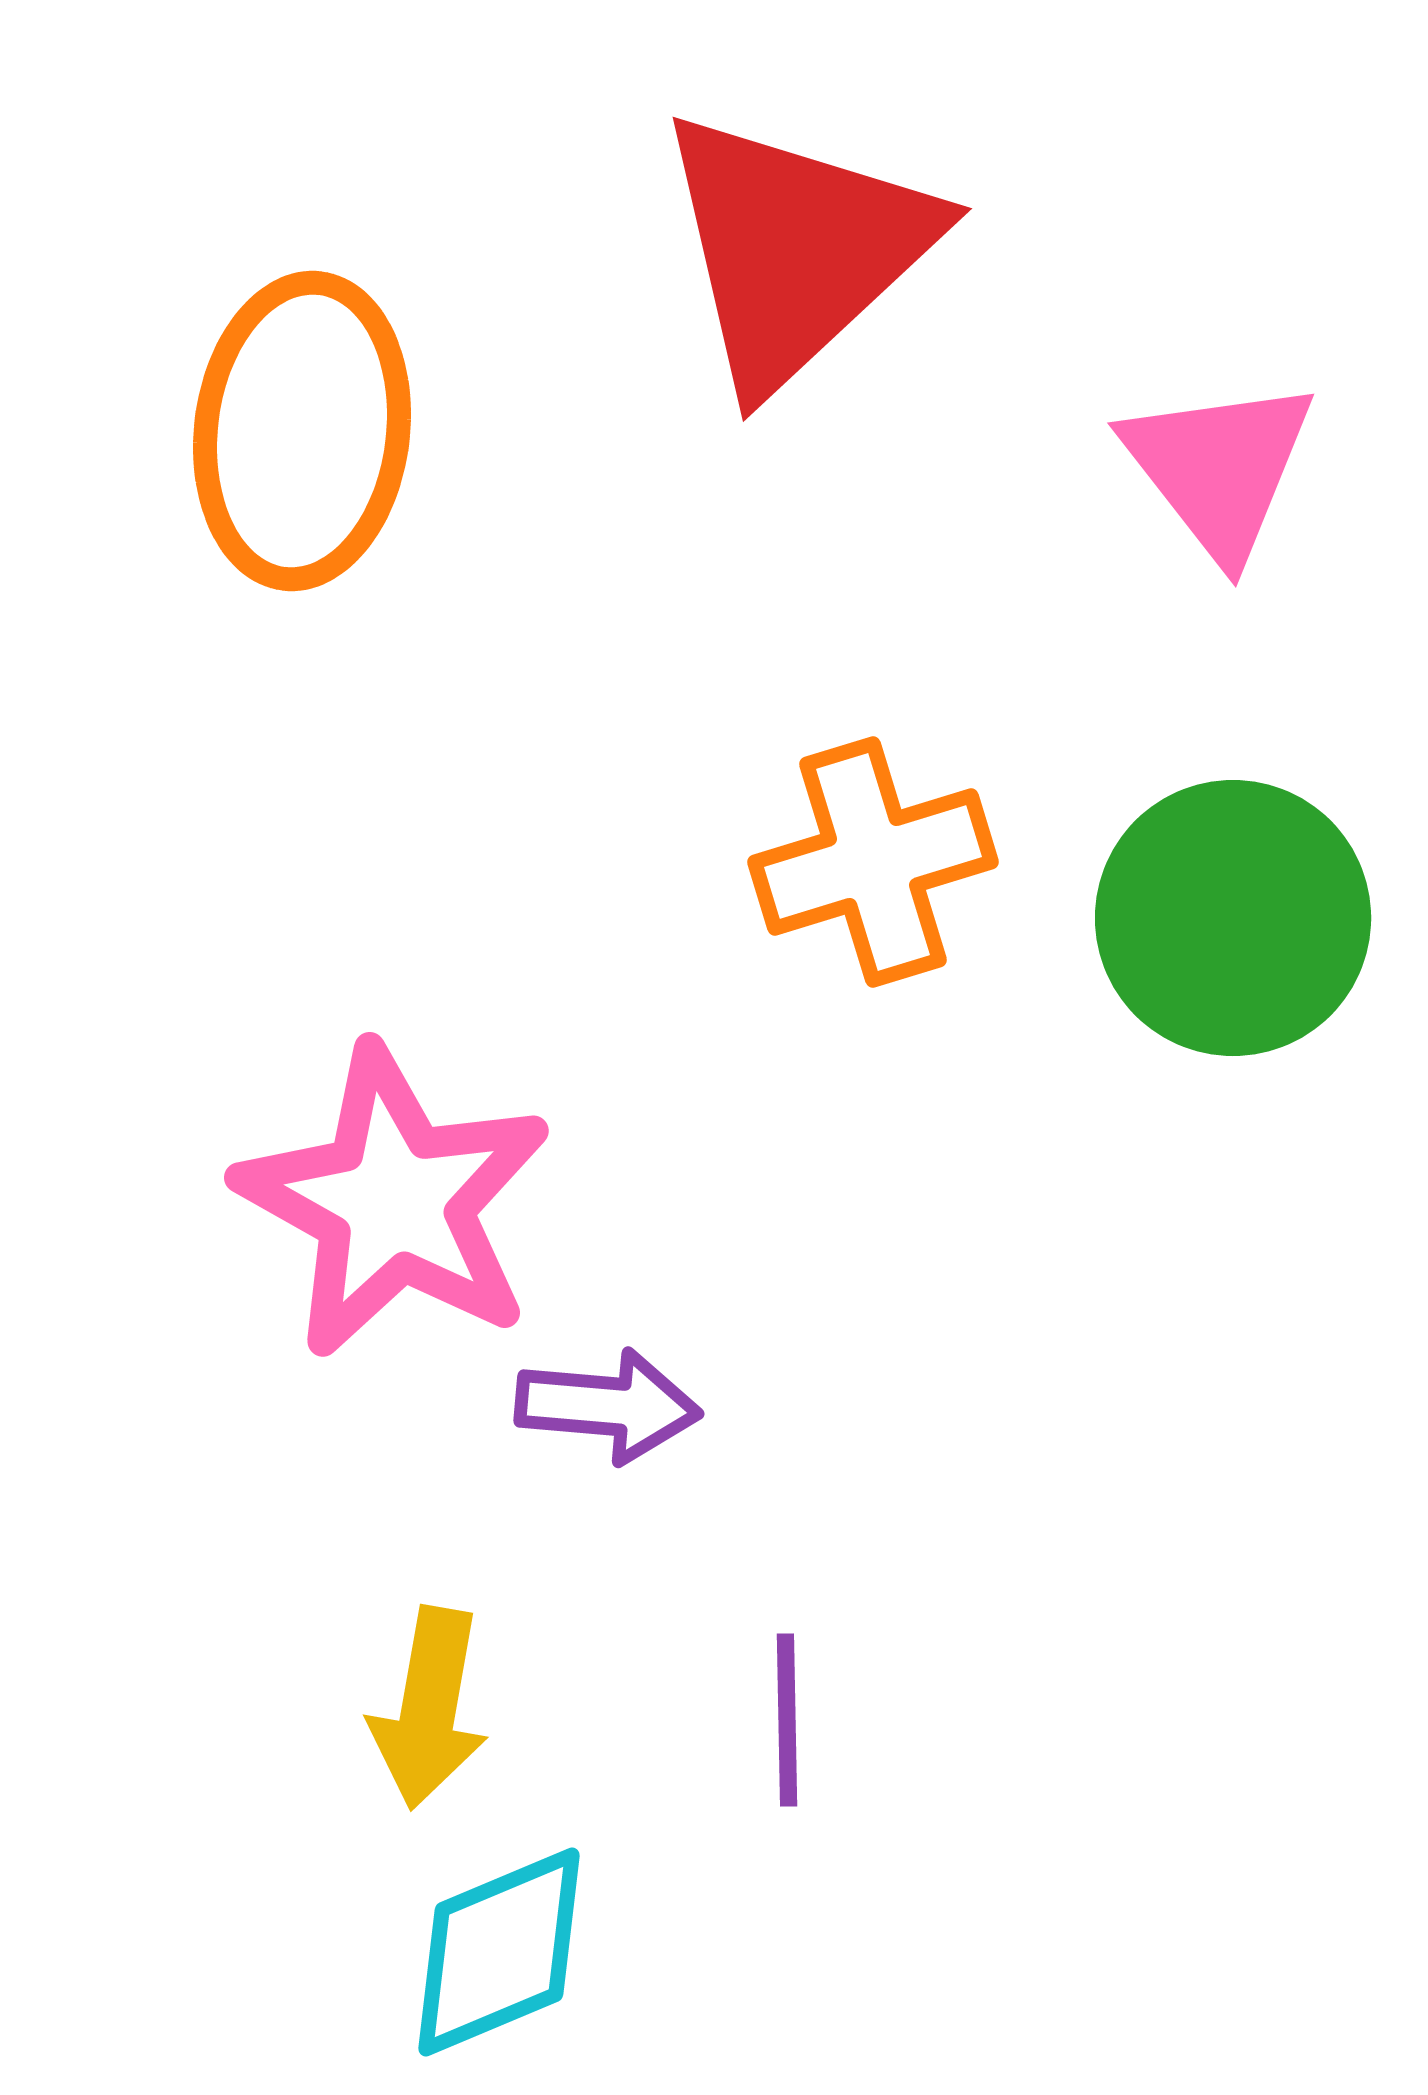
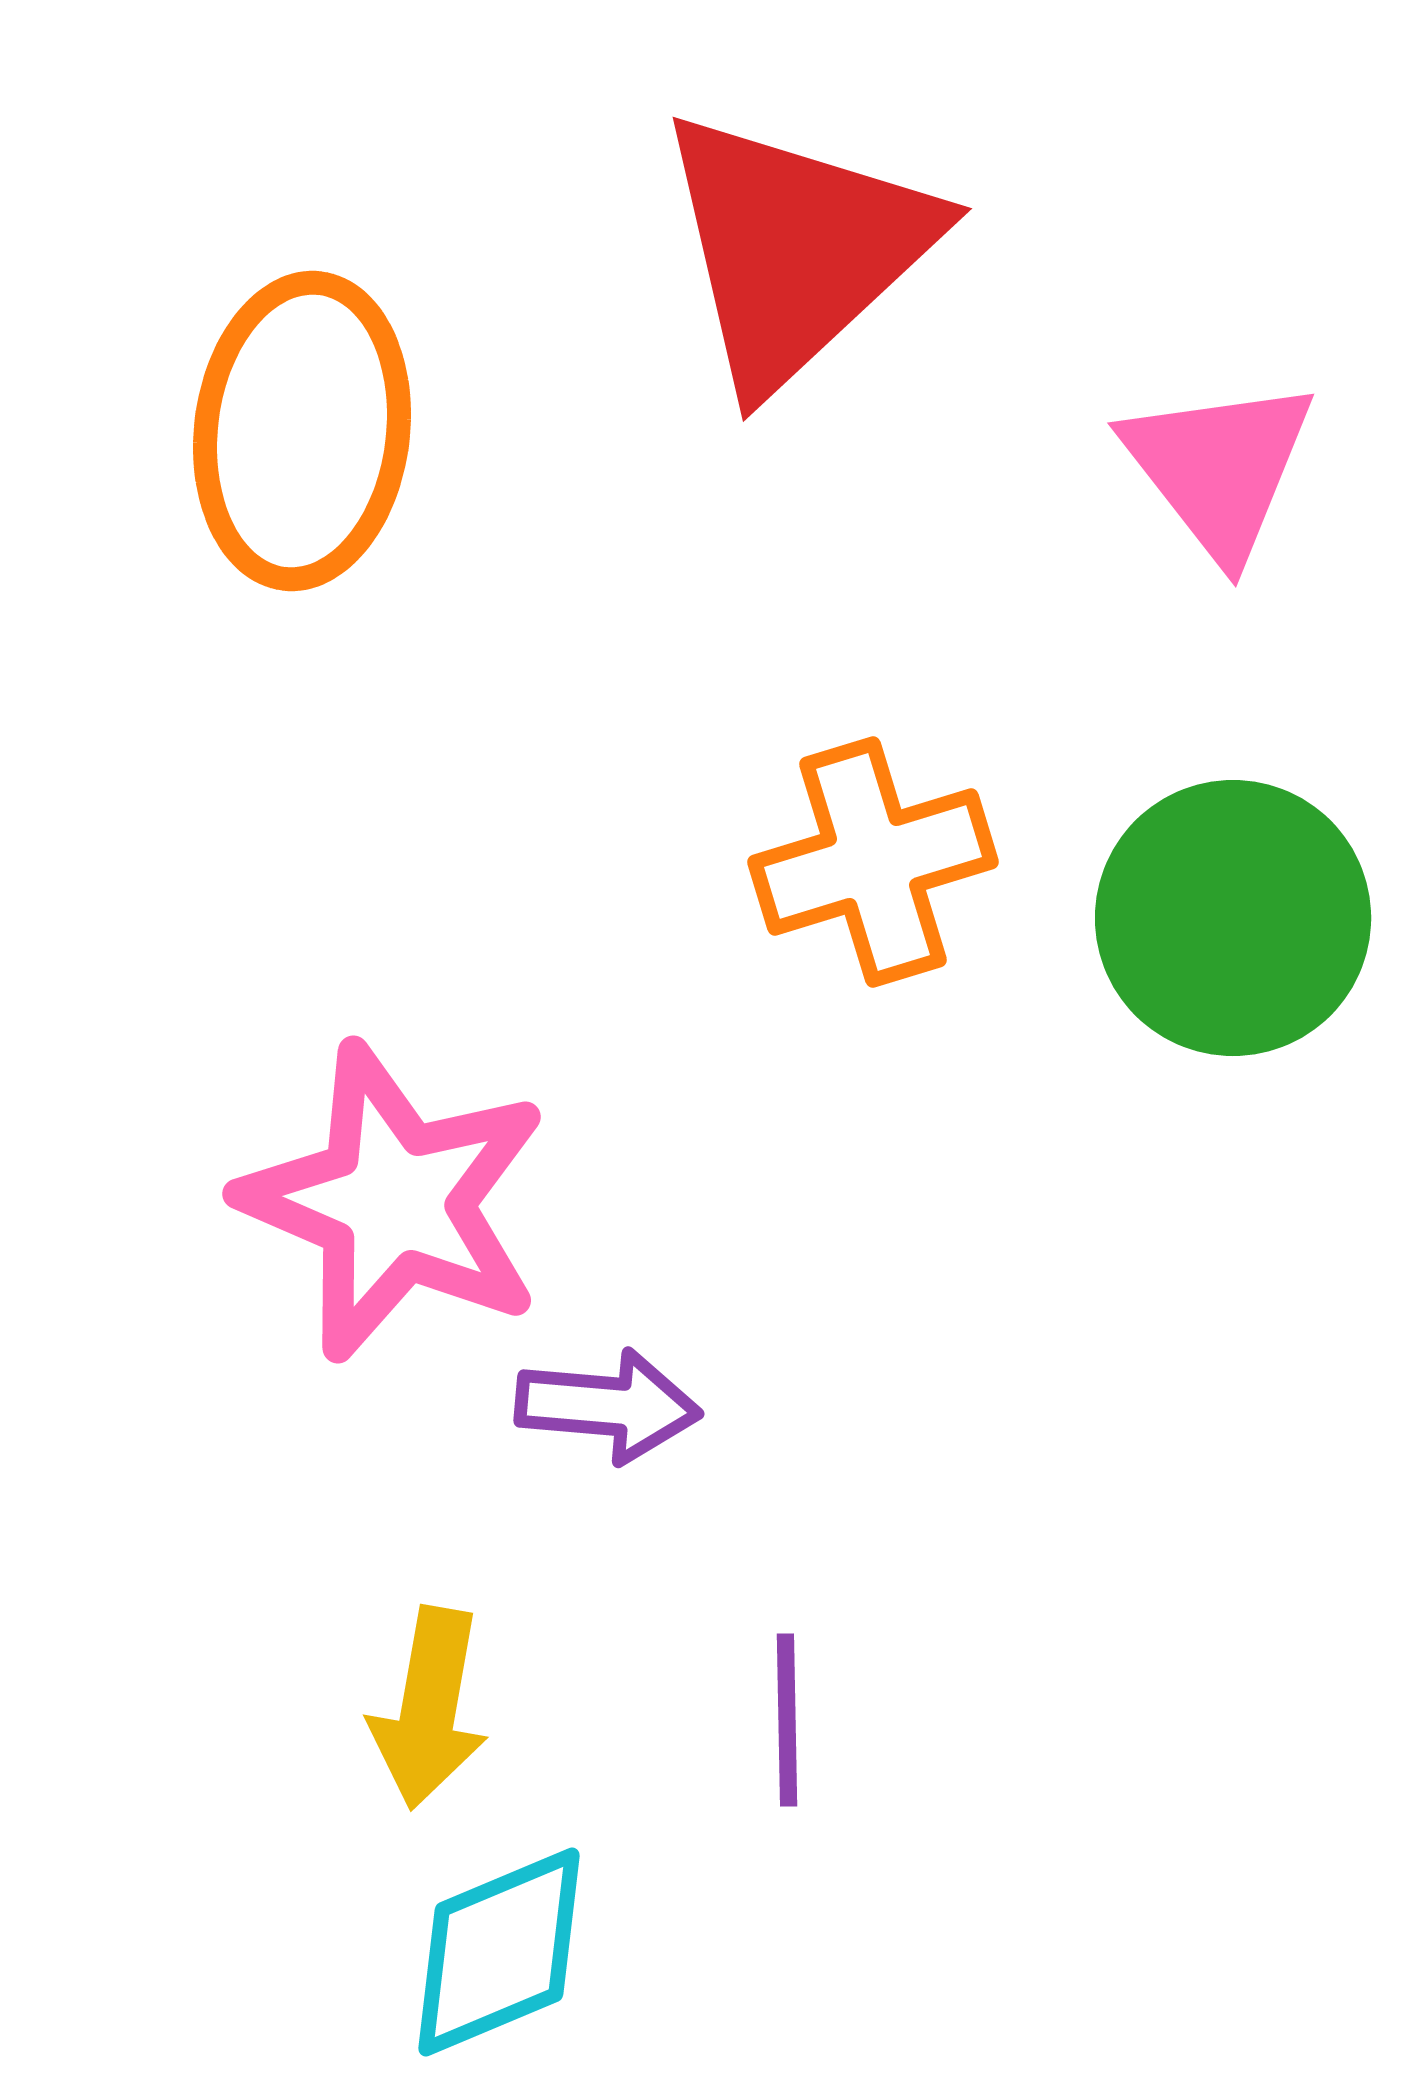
pink star: rotated 6 degrees counterclockwise
